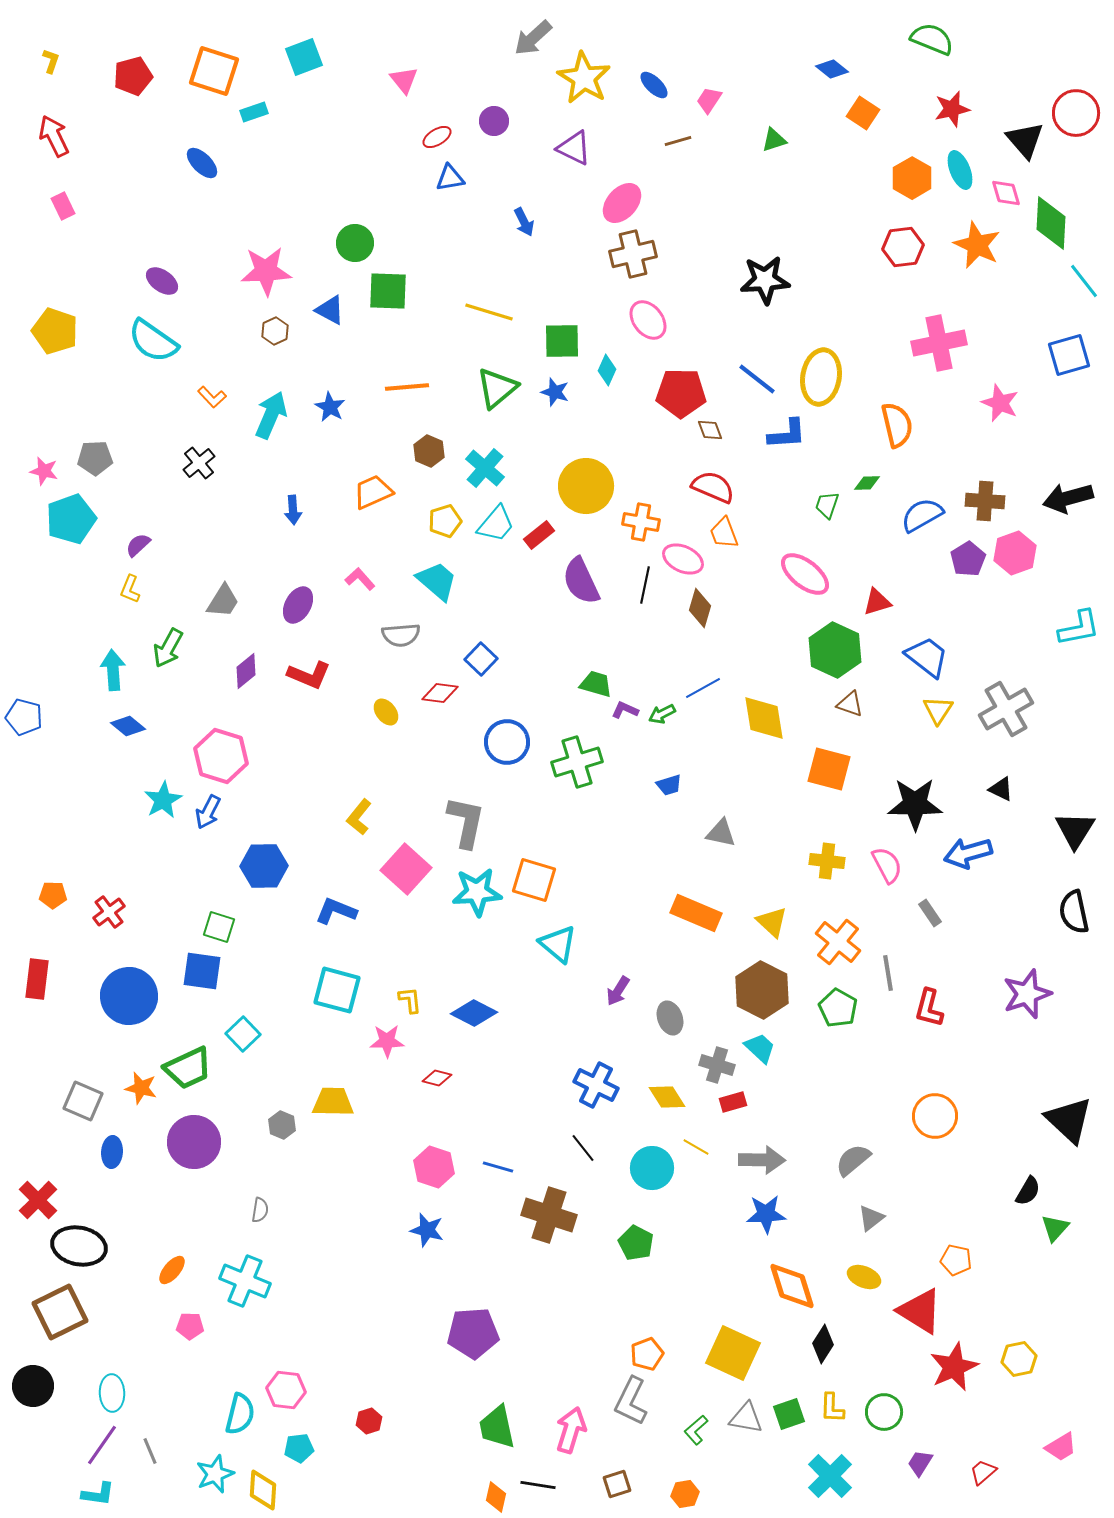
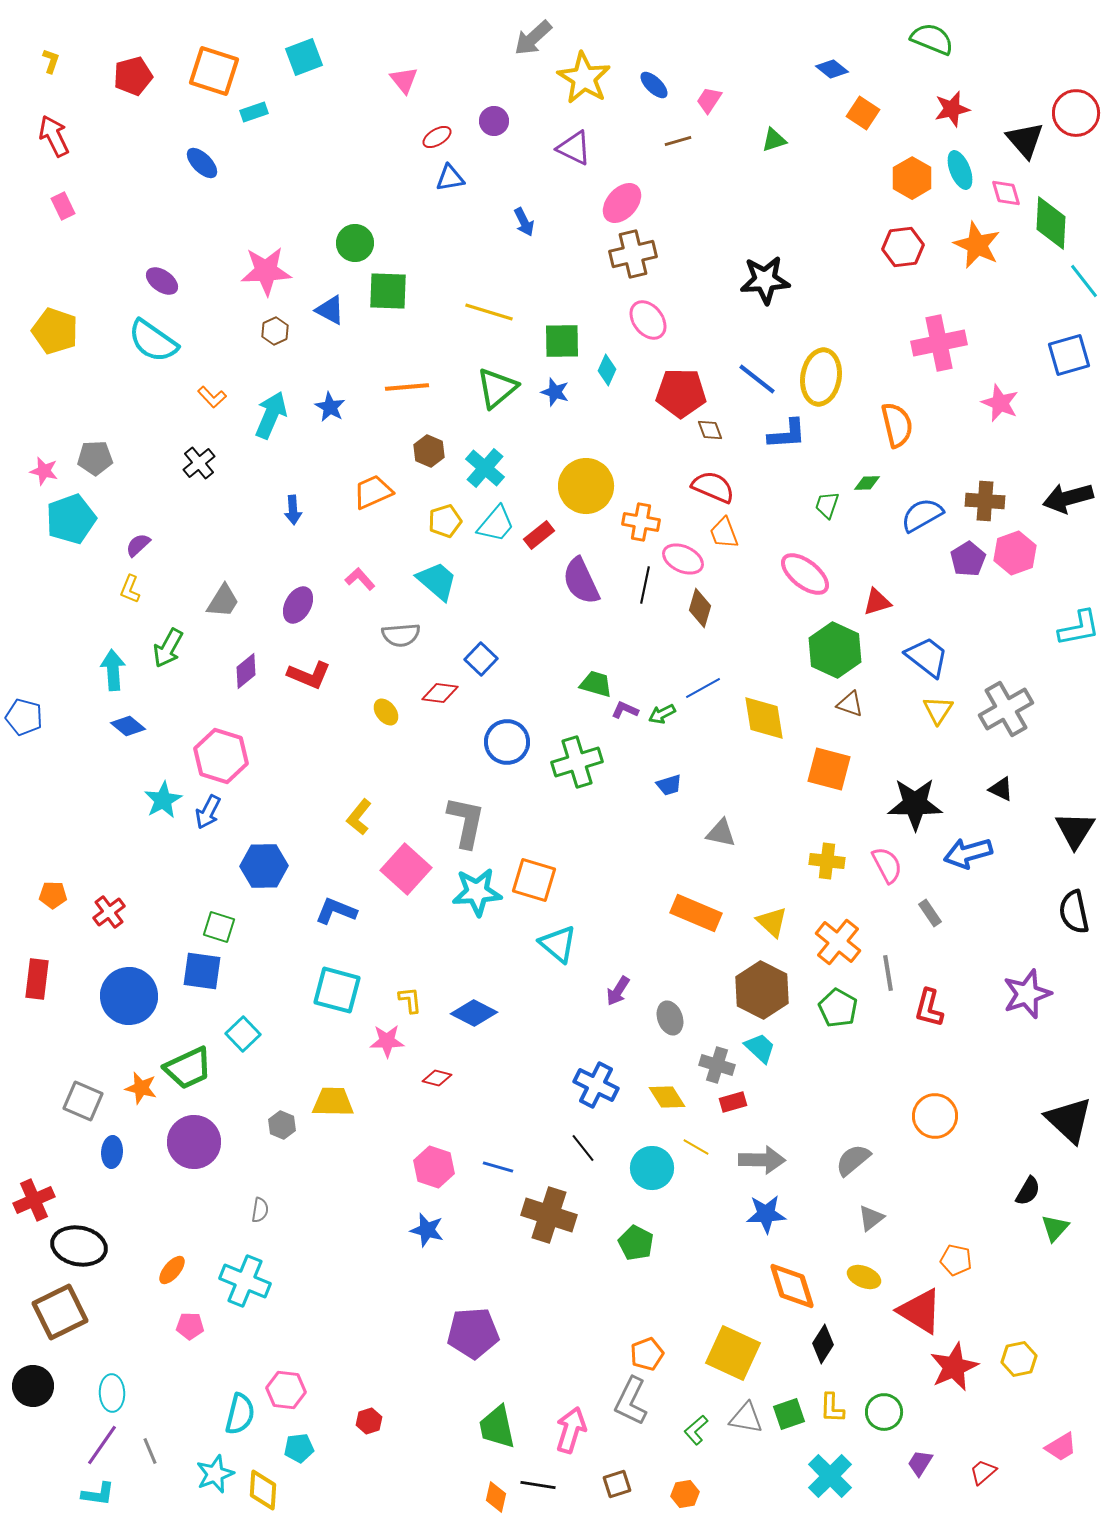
red cross at (38, 1200): moved 4 px left; rotated 21 degrees clockwise
